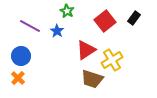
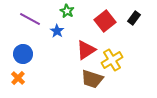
purple line: moved 7 px up
blue circle: moved 2 px right, 2 px up
